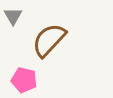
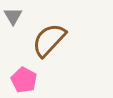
pink pentagon: rotated 15 degrees clockwise
